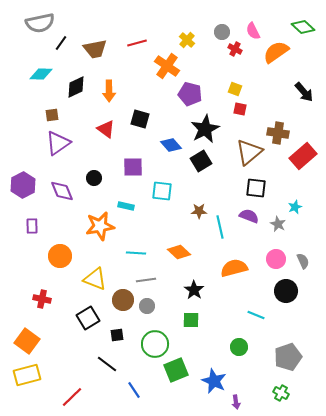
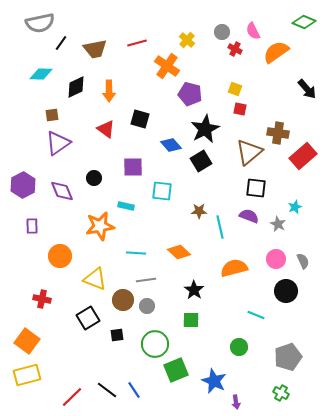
green diamond at (303, 27): moved 1 px right, 5 px up; rotated 20 degrees counterclockwise
black arrow at (304, 92): moved 3 px right, 3 px up
black line at (107, 364): moved 26 px down
